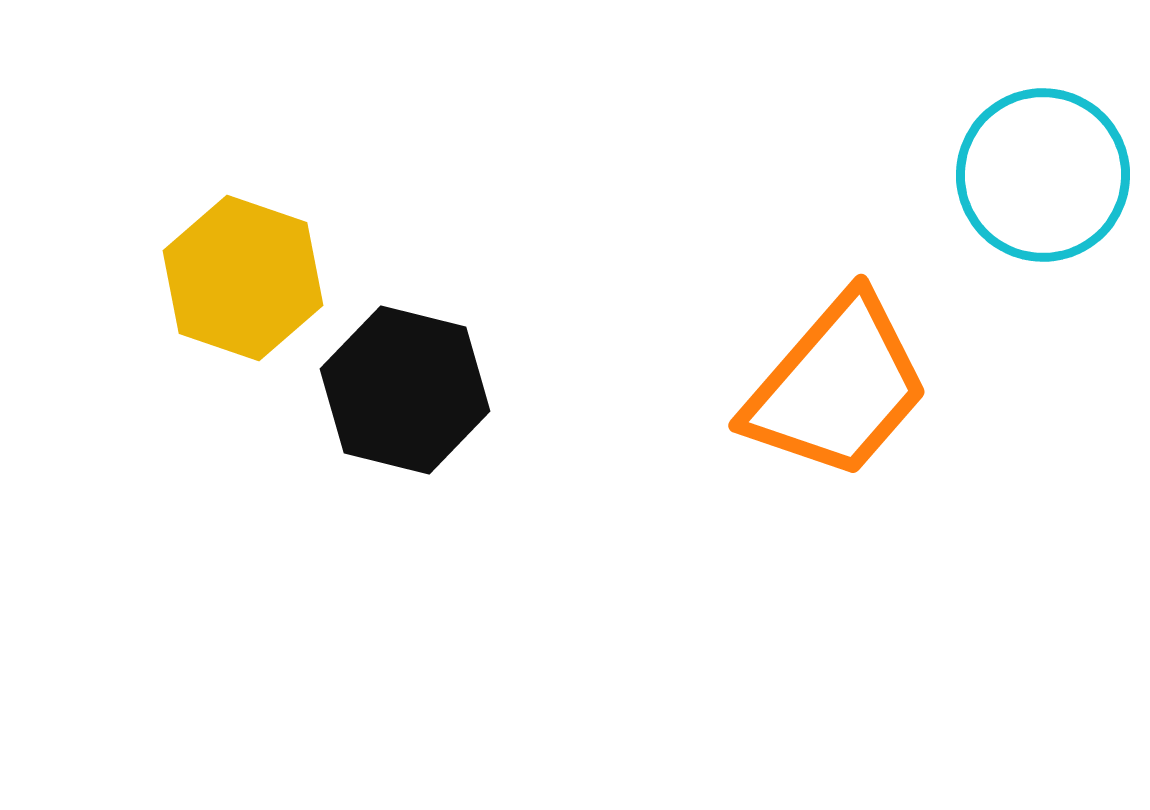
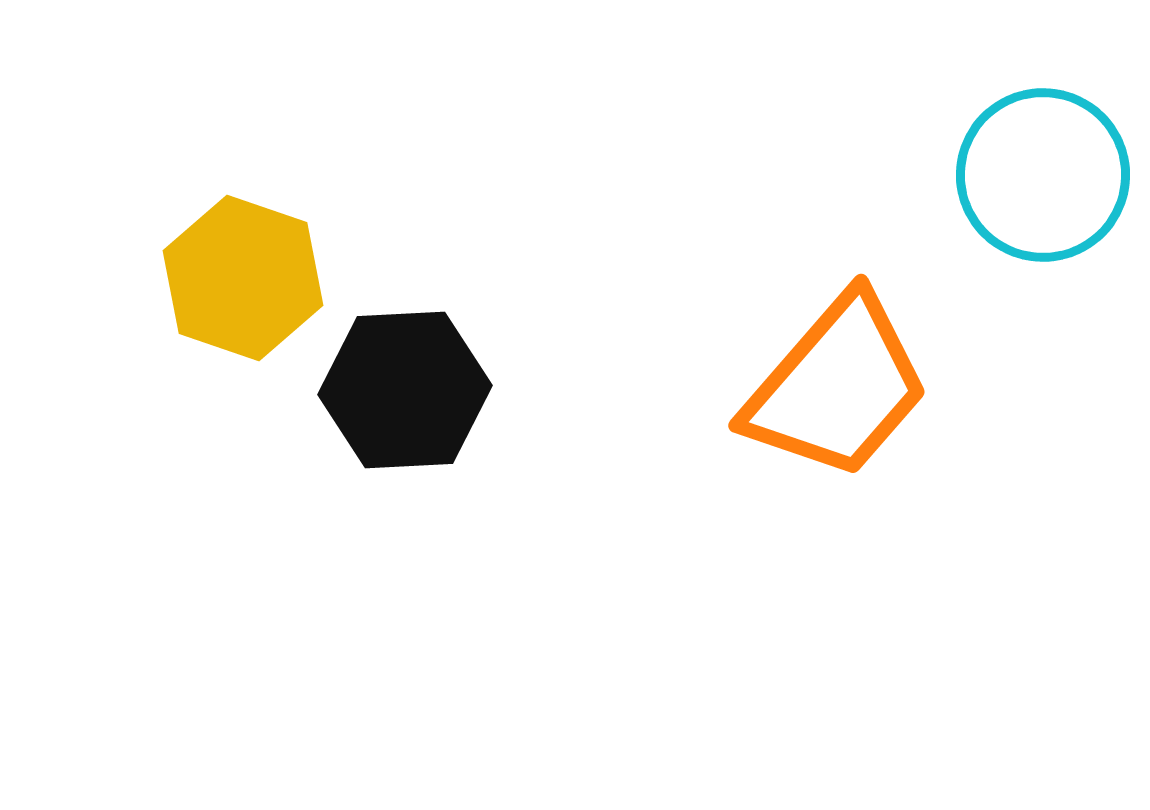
black hexagon: rotated 17 degrees counterclockwise
